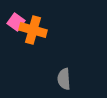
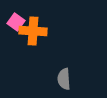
orange cross: moved 1 px down; rotated 12 degrees counterclockwise
